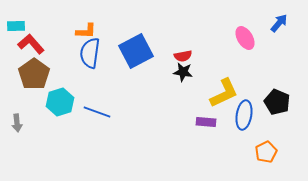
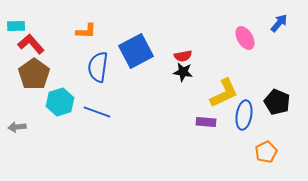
blue semicircle: moved 8 px right, 14 px down
gray arrow: moved 4 px down; rotated 90 degrees clockwise
